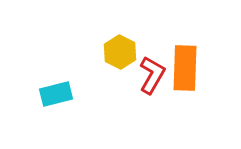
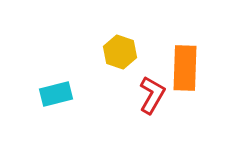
yellow hexagon: rotated 8 degrees counterclockwise
red L-shape: moved 20 px down
